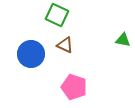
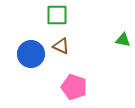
green square: rotated 25 degrees counterclockwise
brown triangle: moved 4 px left, 1 px down
